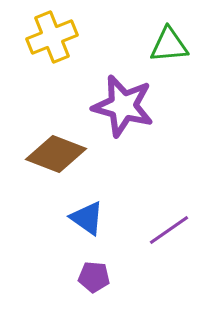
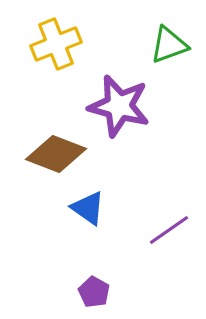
yellow cross: moved 4 px right, 7 px down
green triangle: rotated 15 degrees counterclockwise
purple star: moved 4 px left
blue triangle: moved 1 px right, 10 px up
purple pentagon: moved 15 px down; rotated 24 degrees clockwise
